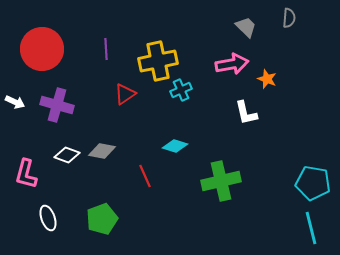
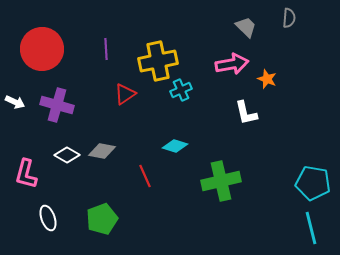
white diamond: rotated 10 degrees clockwise
